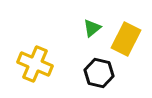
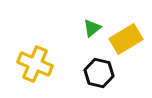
yellow rectangle: rotated 32 degrees clockwise
